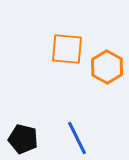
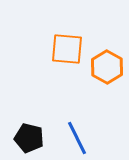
black pentagon: moved 6 px right, 1 px up
